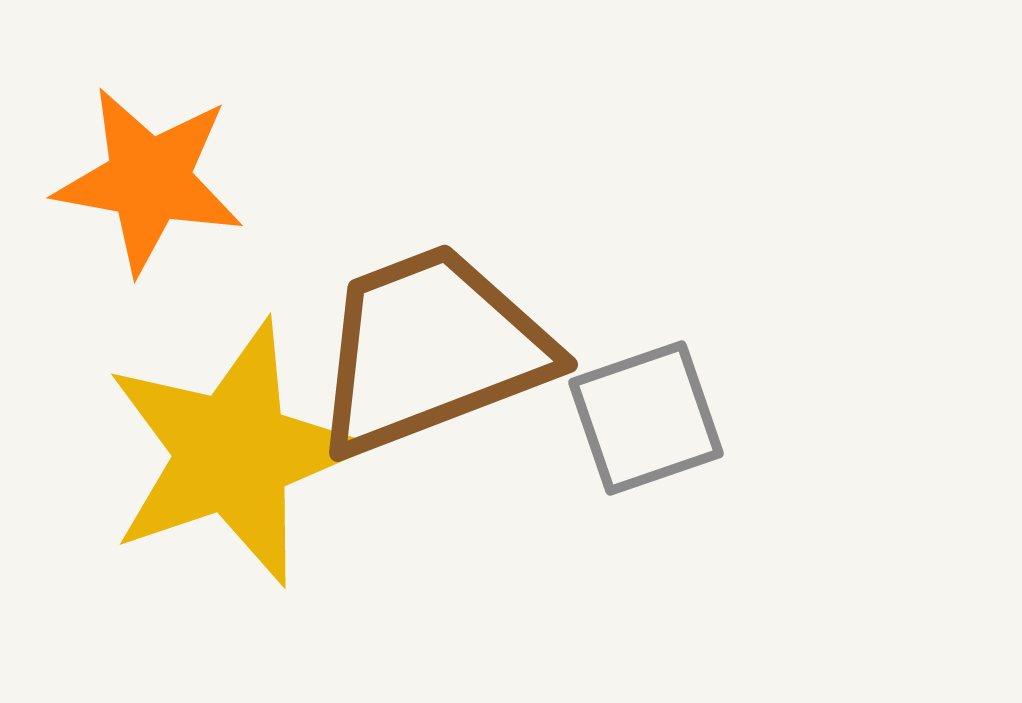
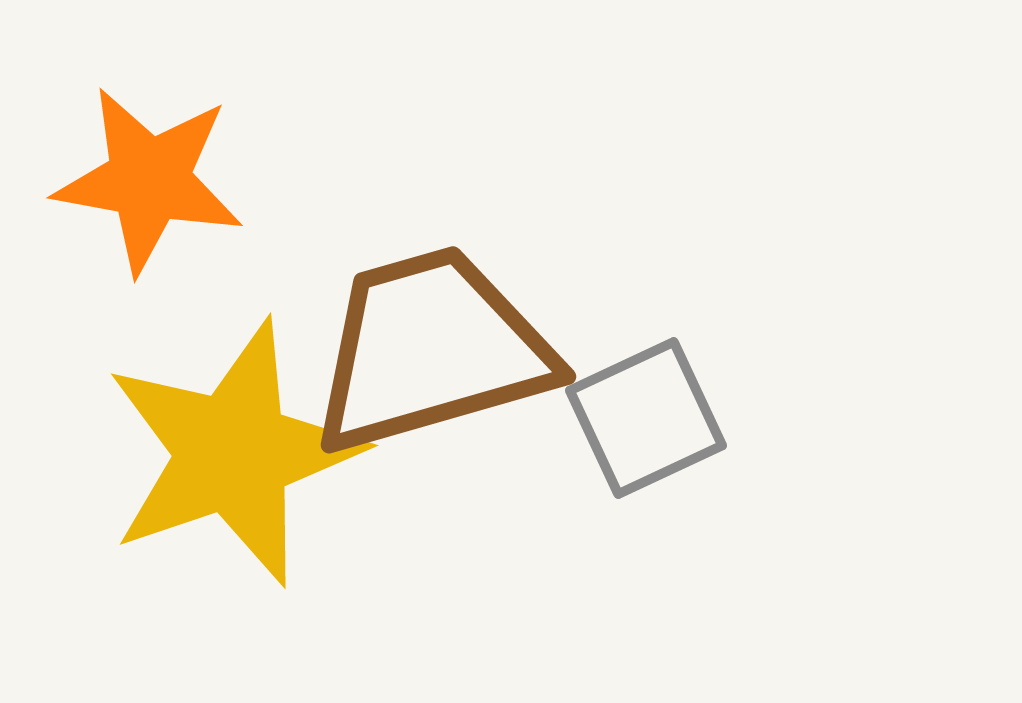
brown trapezoid: rotated 5 degrees clockwise
gray square: rotated 6 degrees counterclockwise
